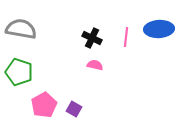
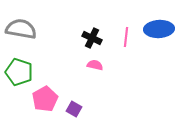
pink pentagon: moved 1 px right, 6 px up
